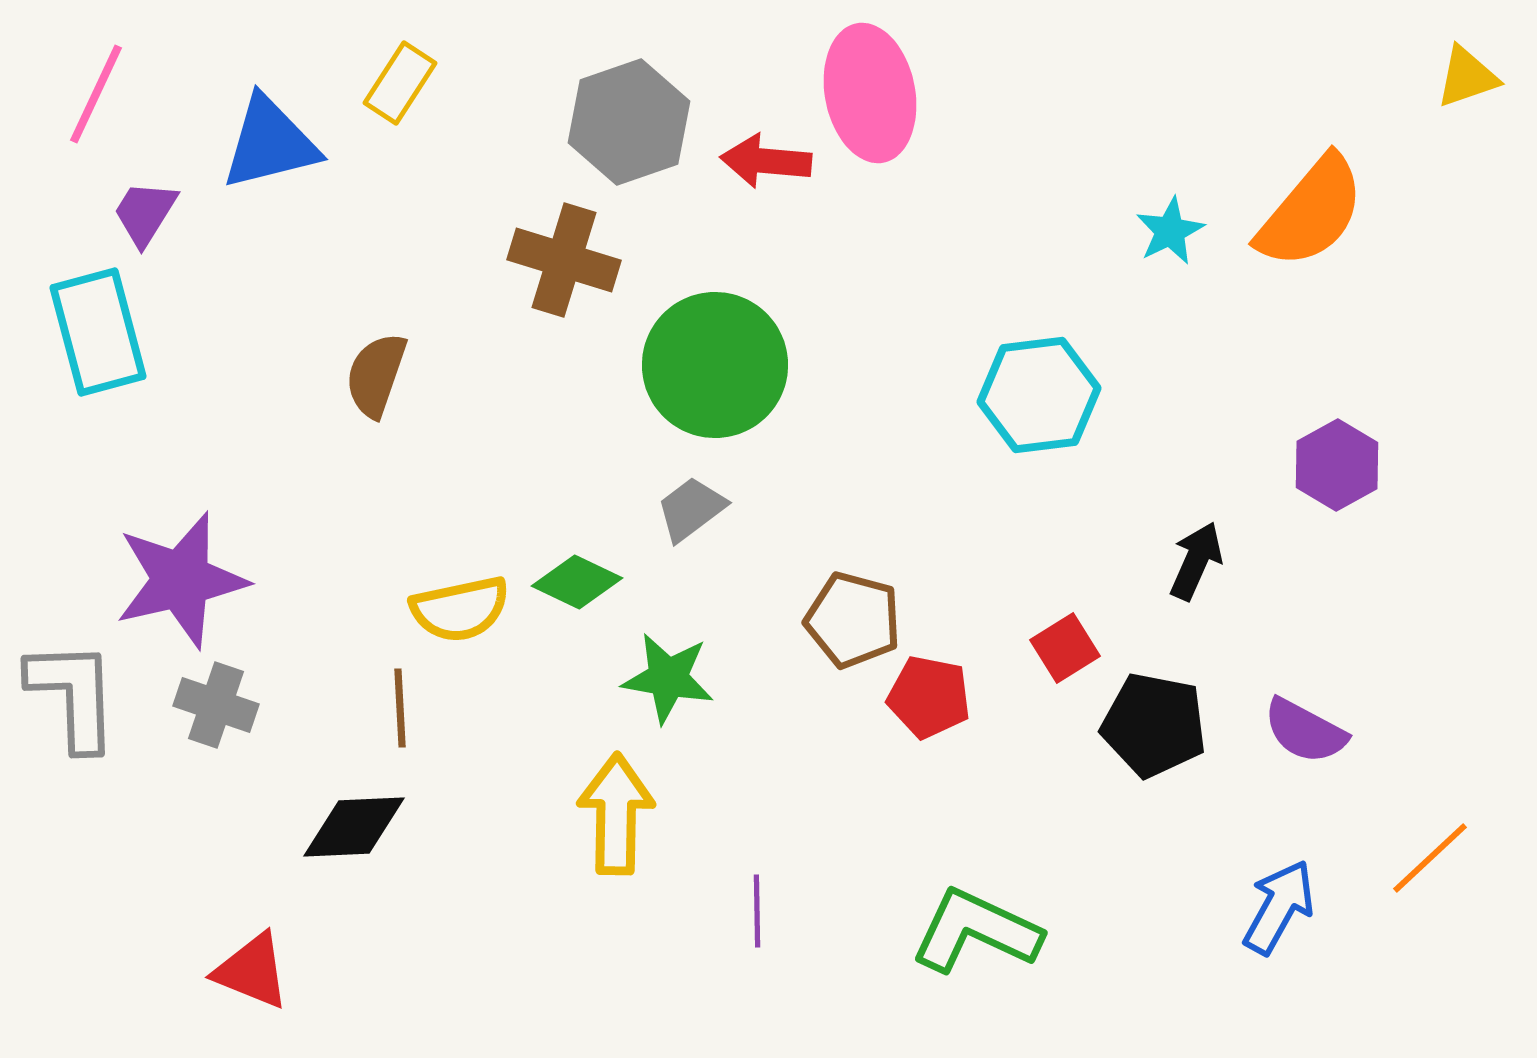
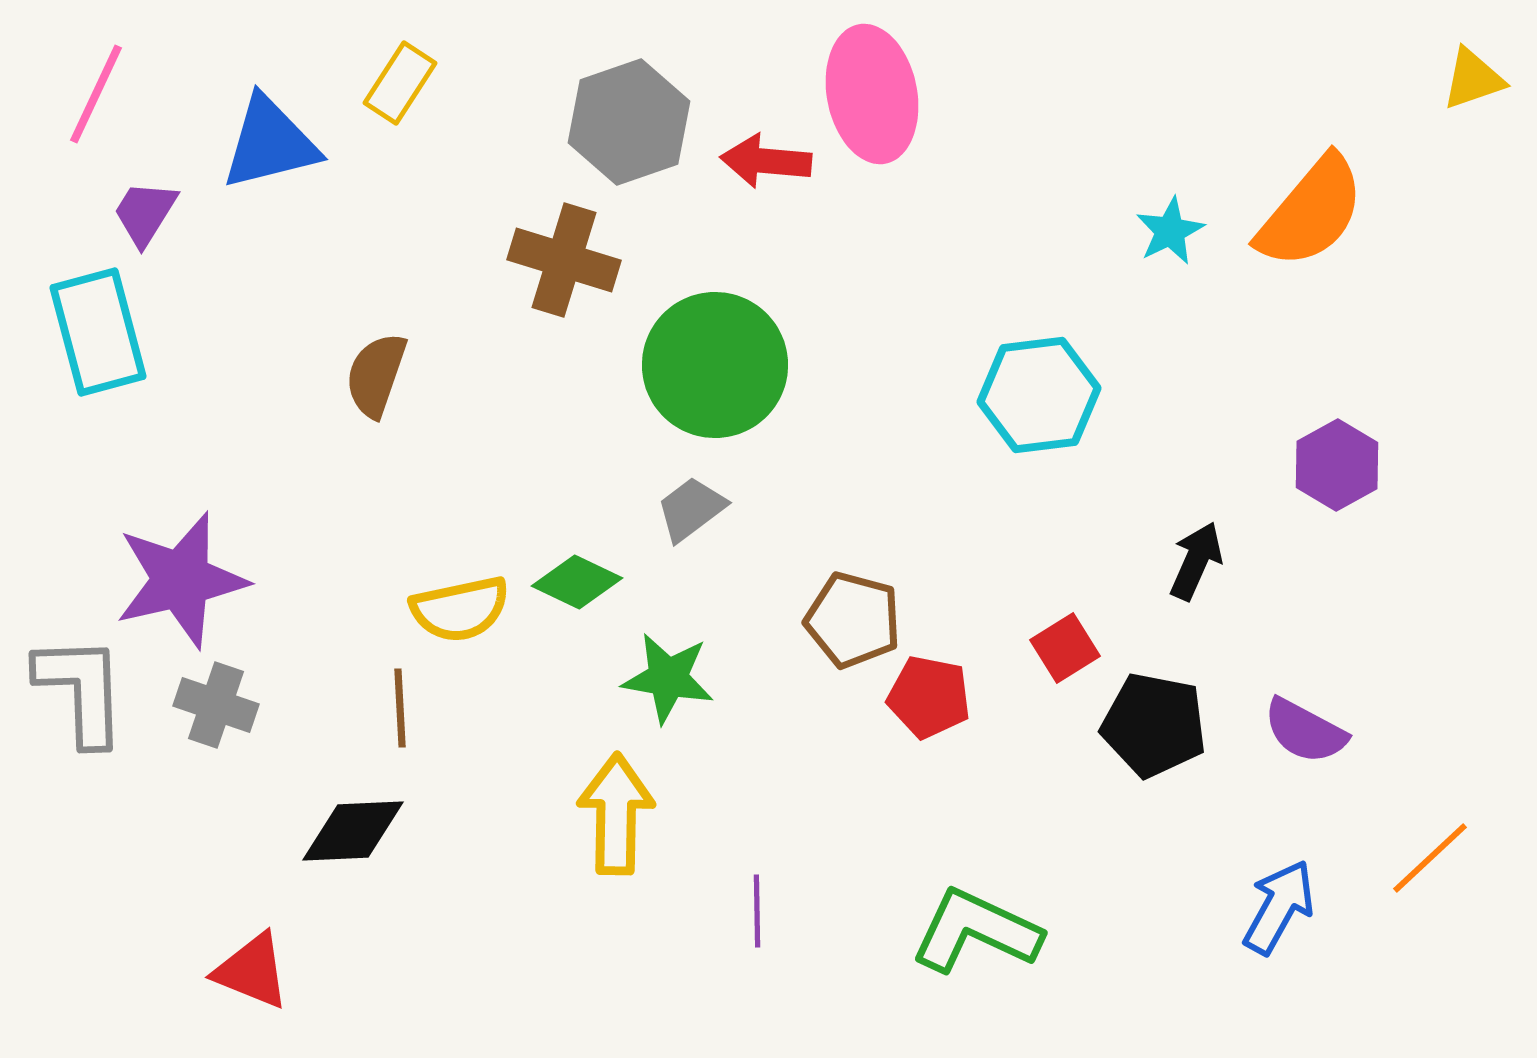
yellow triangle: moved 6 px right, 2 px down
pink ellipse: moved 2 px right, 1 px down
gray L-shape: moved 8 px right, 5 px up
black diamond: moved 1 px left, 4 px down
